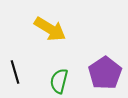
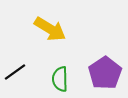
black line: rotated 70 degrees clockwise
green semicircle: moved 1 px right, 2 px up; rotated 15 degrees counterclockwise
